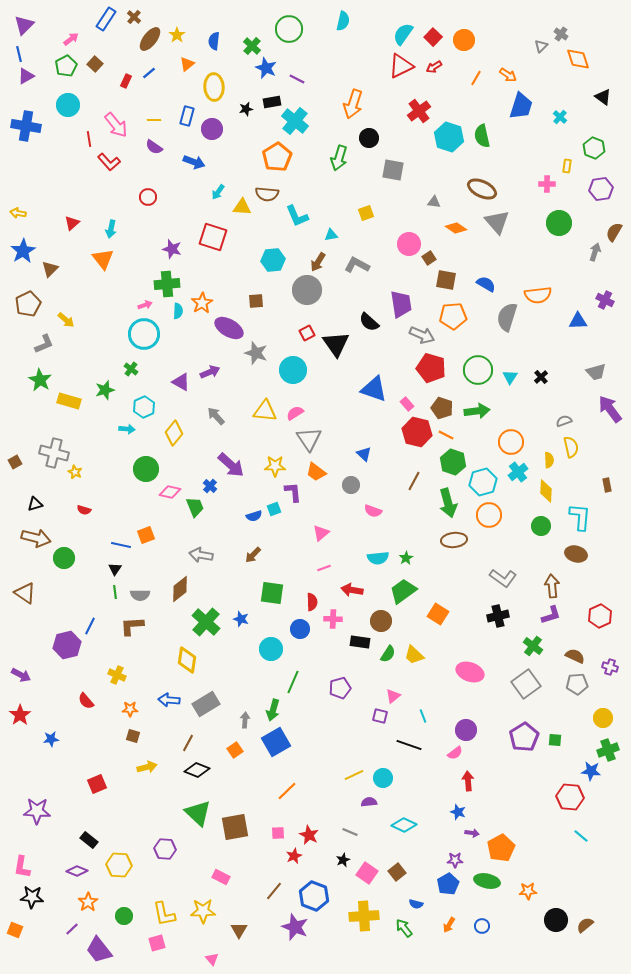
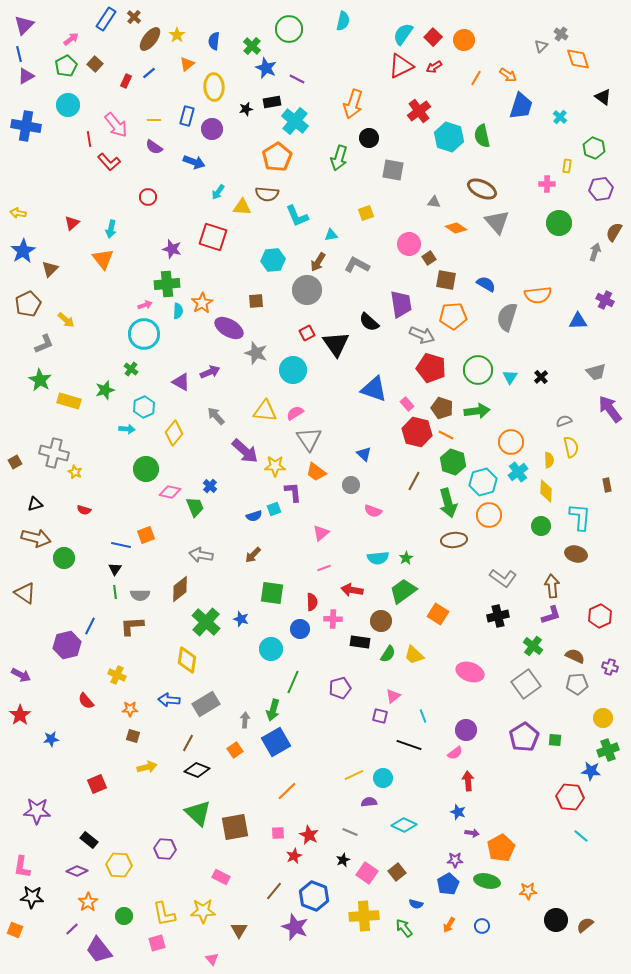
purple arrow at (231, 465): moved 14 px right, 14 px up
